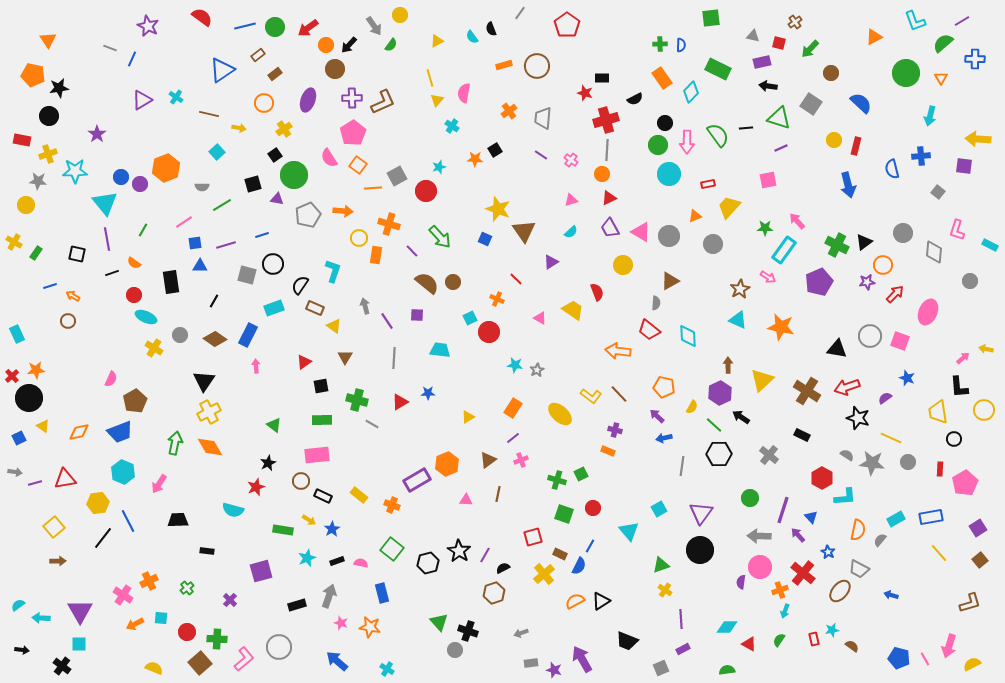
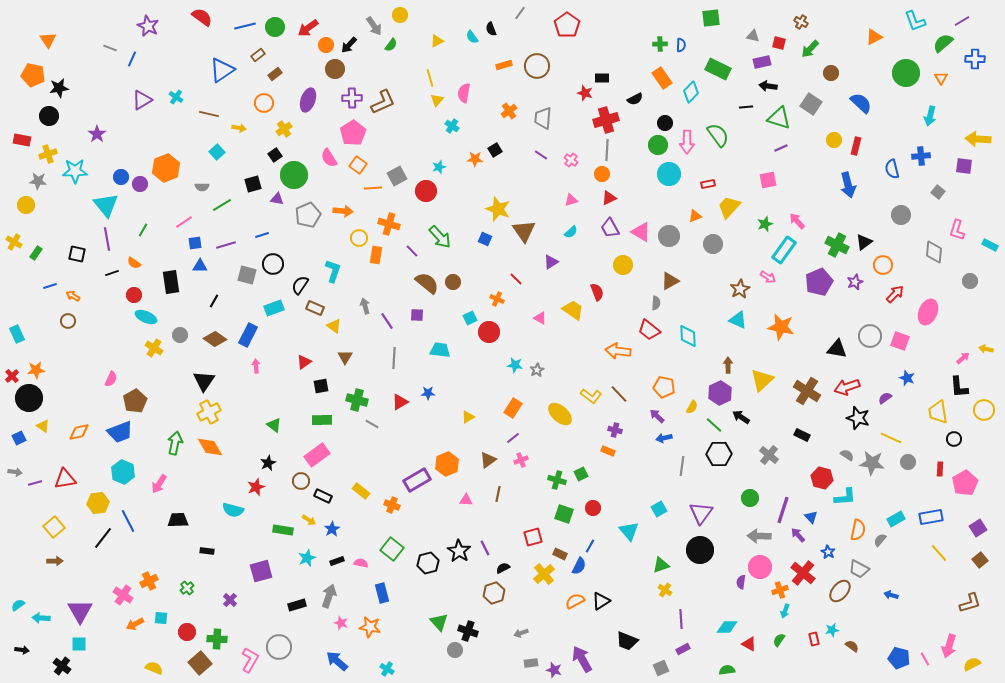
brown cross at (795, 22): moved 6 px right; rotated 24 degrees counterclockwise
black line at (746, 128): moved 21 px up
cyan triangle at (105, 203): moved 1 px right, 2 px down
green star at (765, 228): moved 4 px up; rotated 21 degrees counterclockwise
gray circle at (903, 233): moved 2 px left, 18 px up
purple star at (867, 282): moved 12 px left; rotated 14 degrees counterclockwise
pink rectangle at (317, 455): rotated 30 degrees counterclockwise
red hexagon at (822, 478): rotated 15 degrees counterclockwise
yellow rectangle at (359, 495): moved 2 px right, 4 px up
purple line at (485, 555): moved 7 px up; rotated 56 degrees counterclockwise
brown arrow at (58, 561): moved 3 px left
pink L-shape at (244, 659): moved 6 px right, 1 px down; rotated 20 degrees counterclockwise
